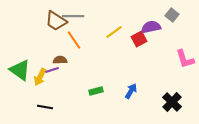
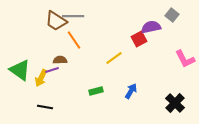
yellow line: moved 26 px down
pink L-shape: rotated 10 degrees counterclockwise
yellow arrow: moved 1 px right, 1 px down
black cross: moved 3 px right, 1 px down
